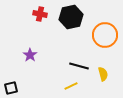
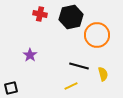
orange circle: moved 8 px left
